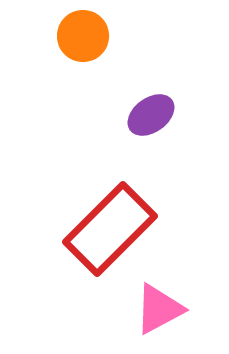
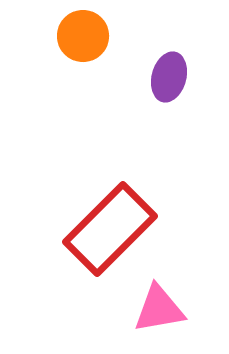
purple ellipse: moved 18 px right, 38 px up; rotated 39 degrees counterclockwise
pink triangle: rotated 18 degrees clockwise
